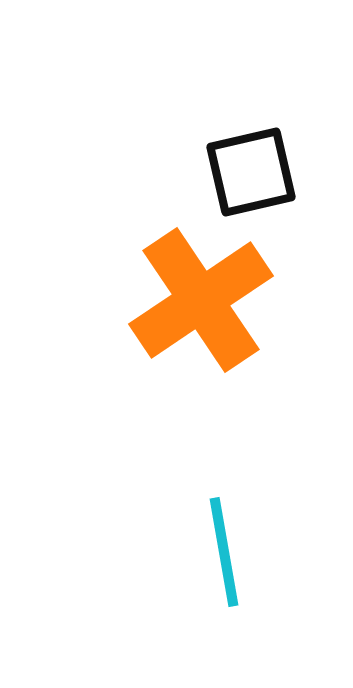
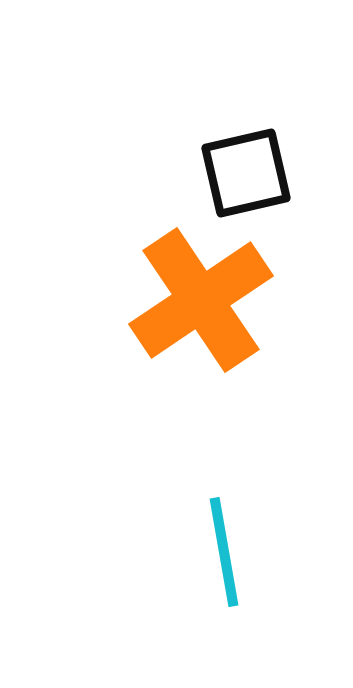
black square: moved 5 px left, 1 px down
